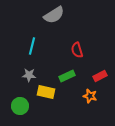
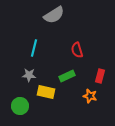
cyan line: moved 2 px right, 2 px down
red rectangle: rotated 48 degrees counterclockwise
